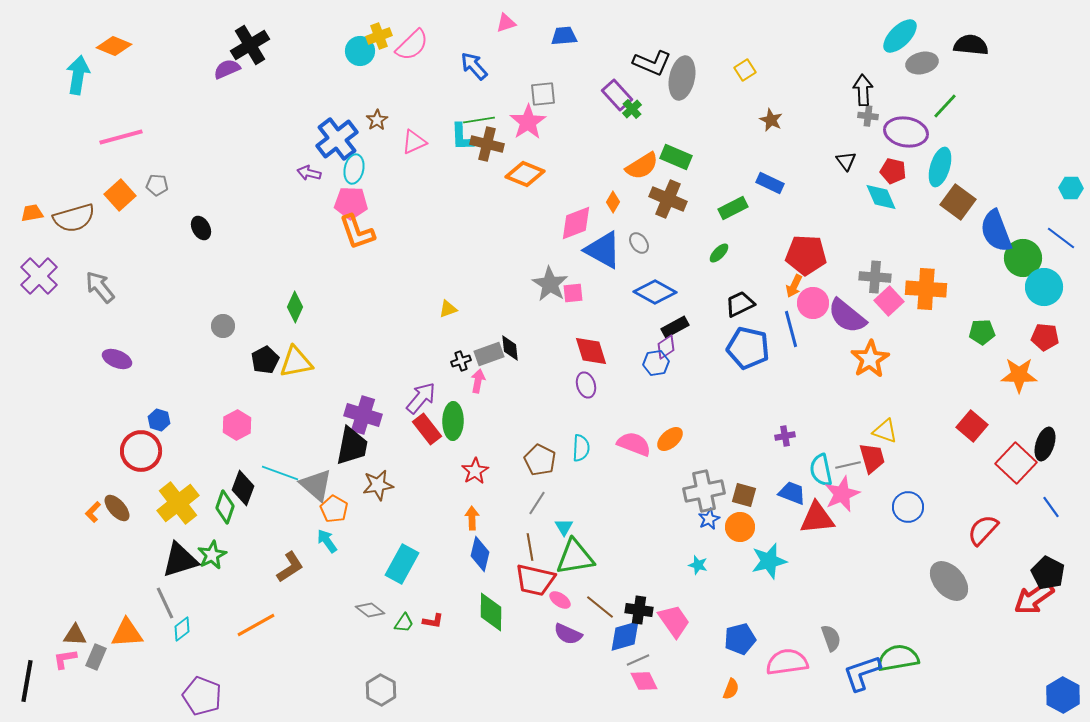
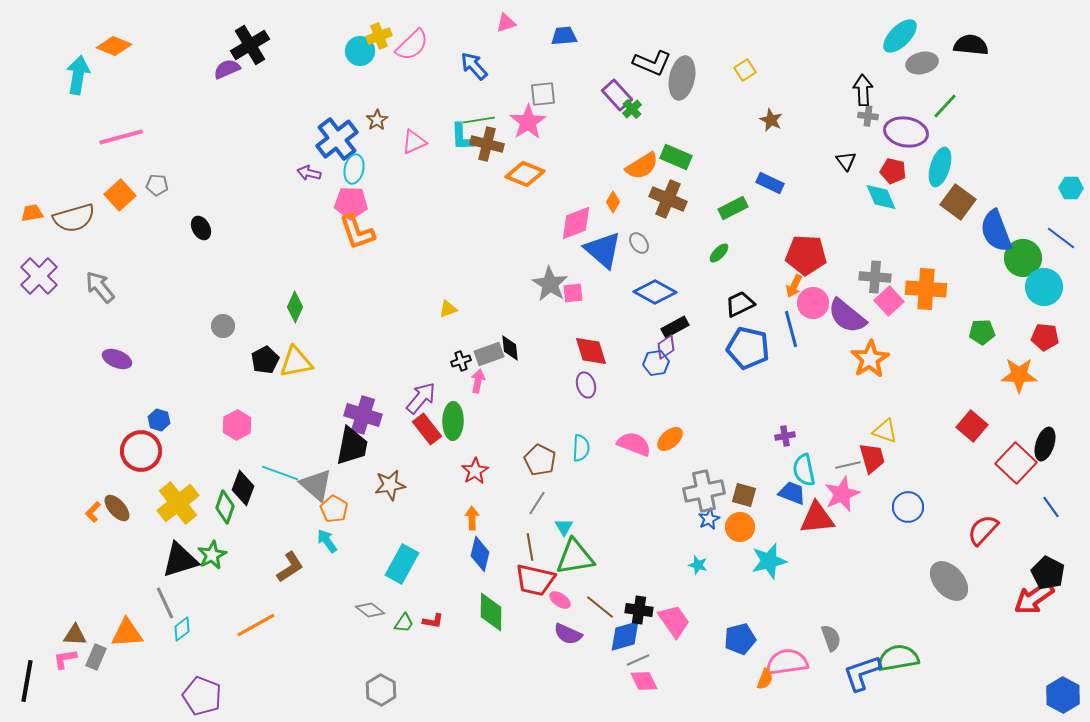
blue triangle at (603, 250): rotated 12 degrees clockwise
cyan semicircle at (821, 470): moved 17 px left
brown star at (378, 485): moved 12 px right
orange semicircle at (731, 689): moved 34 px right, 10 px up
